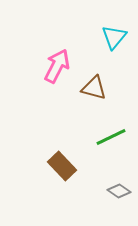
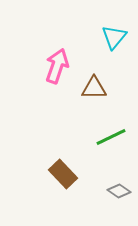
pink arrow: rotated 8 degrees counterclockwise
brown triangle: rotated 16 degrees counterclockwise
brown rectangle: moved 1 px right, 8 px down
